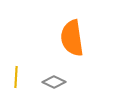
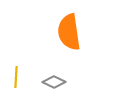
orange semicircle: moved 3 px left, 6 px up
